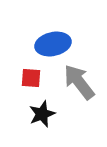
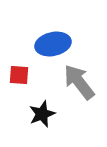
red square: moved 12 px left, 3 px up
